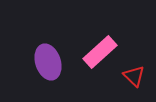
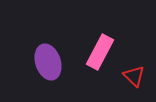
pink rectangle: rotated 20 degrees counterclockwise
